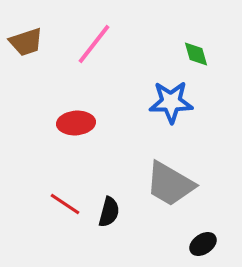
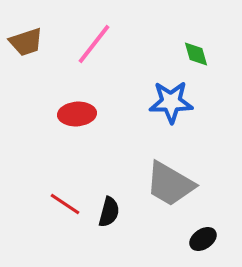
red ellipse: moved 1 px right, 9 px up
black ellipse: moved 5 px up
